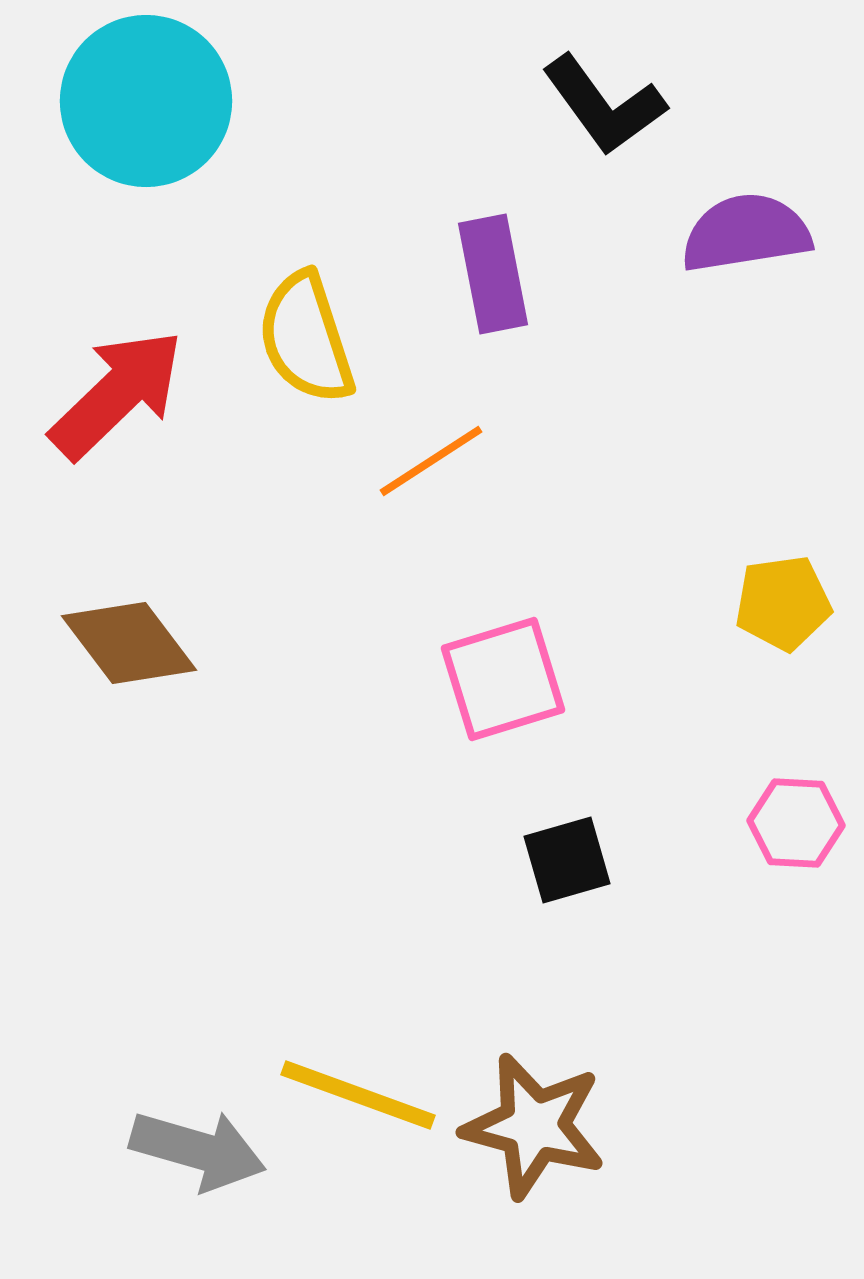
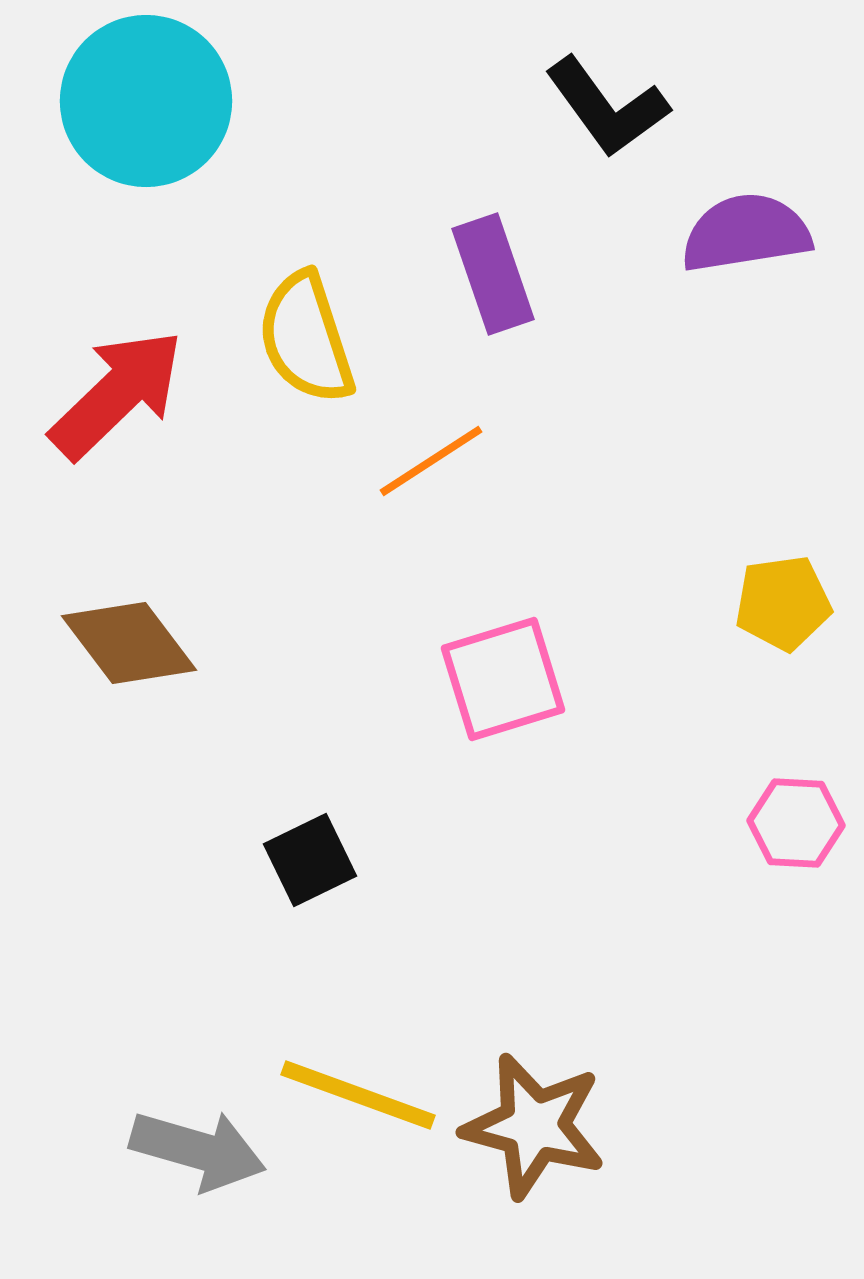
black L-shape: moved 3 px right, 2 px down
purple rectangle: rotated 8 degrees counterclockwise
black square: moved 257 px left; rotated 10 degrees counterclockwise
